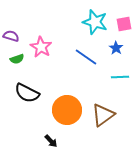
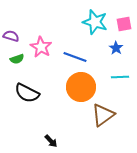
blue line: moved 11 px left; rotated 15 degrees counterclockwise
orange circle: moved 14 px right, 23 px up
